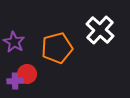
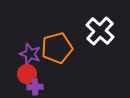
white cross: moved 1 px down
purple star: moved 16 px right, 12 px down; rotated 10 degrees counterclockwise
purple cross: moved 20 px right, 6 px down
